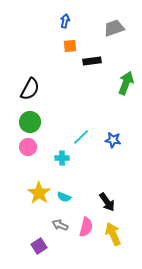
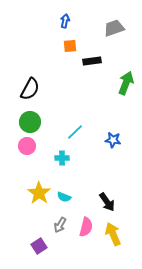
cyan line: moved 6 px left, 5 px up
pink circle: moved 1 px left, 1 px up
gray arrow: rotated 84 degrees counterclockwise
